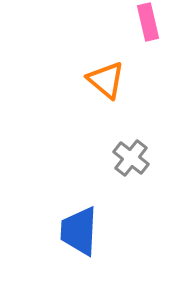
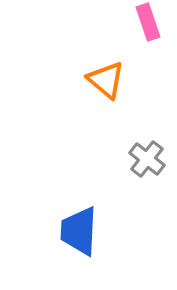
pink rectangle: rotated 6 degrees counterclockwise
gray cross: moved 16 px right, 1 px down
